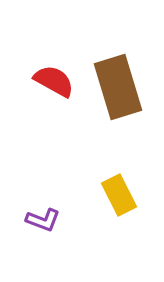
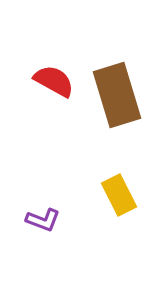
brown rectangle: moved 1 px left, 8 px down
